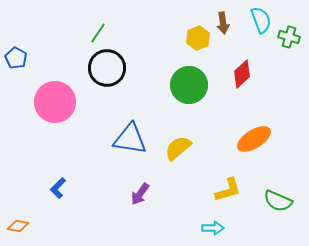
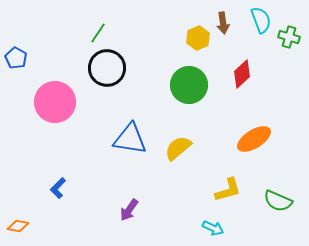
purple arrow: moved 11 px left, 16 px down
cyan arrow: rotated 25 degrees clockwise
